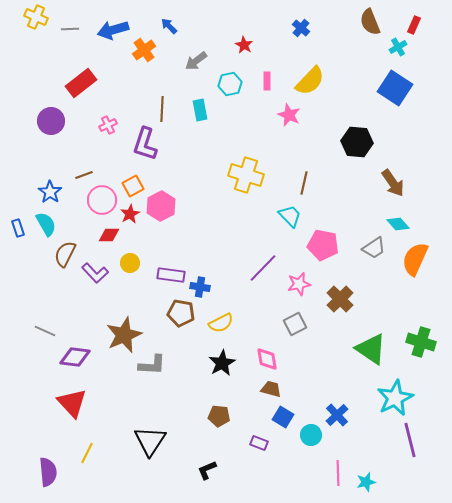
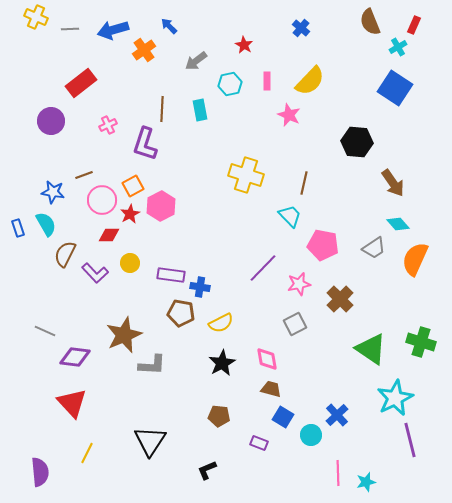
blue star at (50, 192): moved 3 px right; rotated 25 degrees counterclockwise
purple semicircle at (48, 472): moved 8 px left
